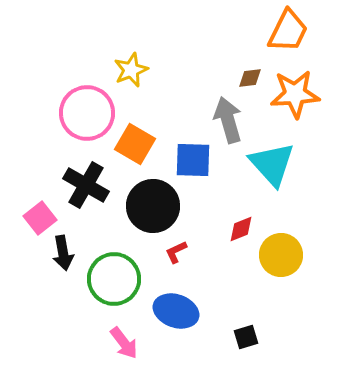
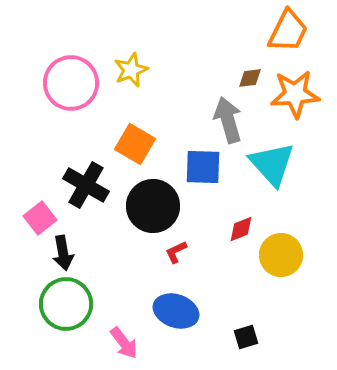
pink circle: moved 16 px left, 30 px up
blue square: moved 10 px right, 7 px down
green circle: moved 48 px left, 25 px down
